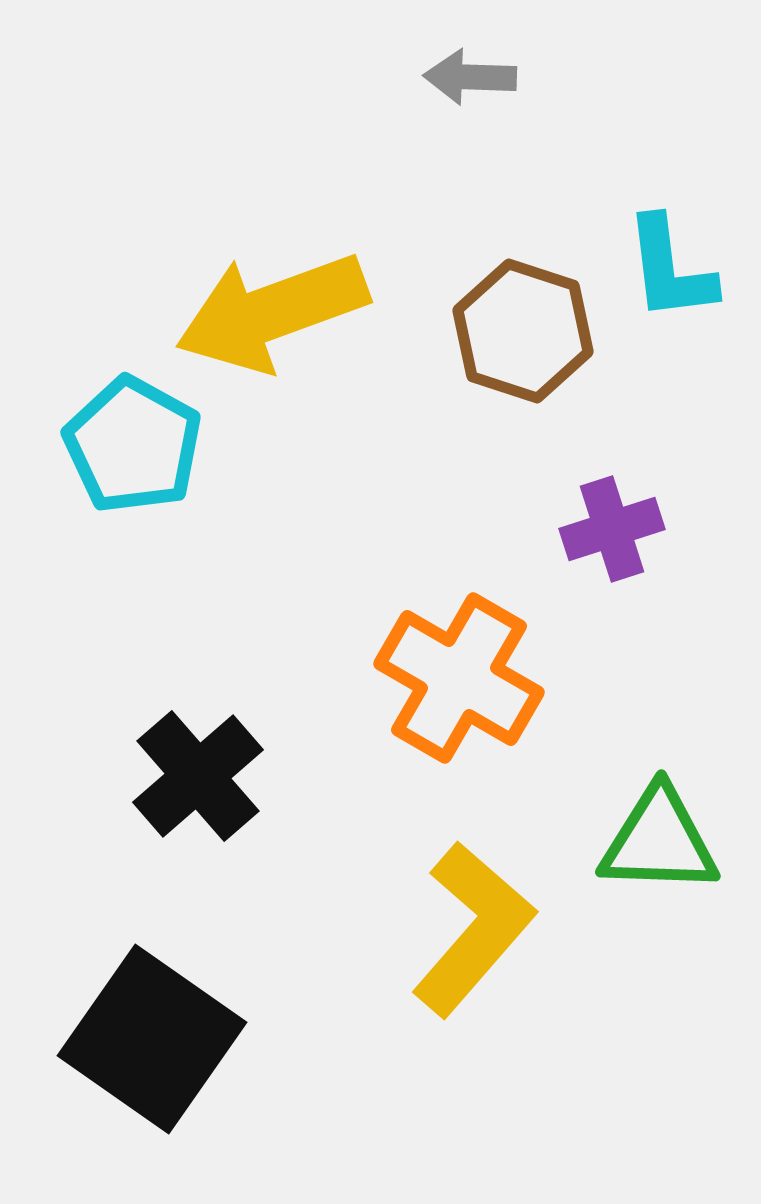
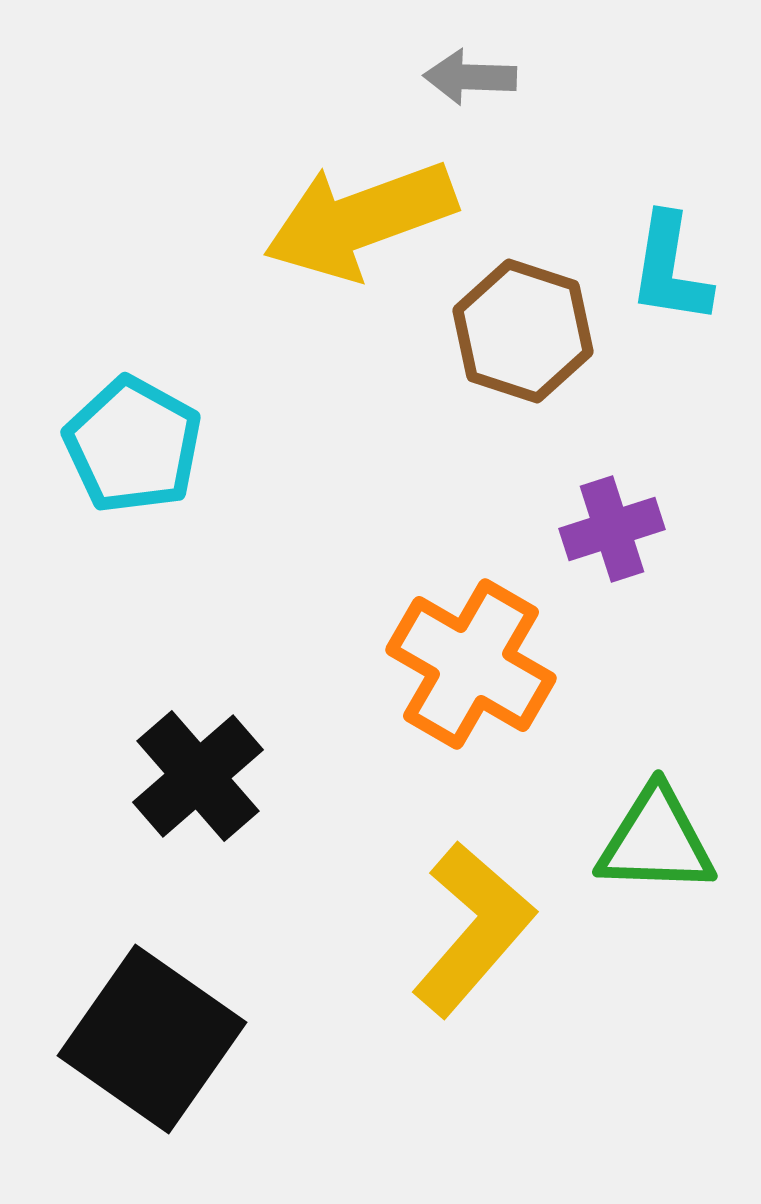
cyan L-shape: rotated 16 degrees clockwise
yellow arrow: moved 88 px right, 92 px up
orange cross: moved 12 px right, 14 px up
green triangle: moved 3 px left
